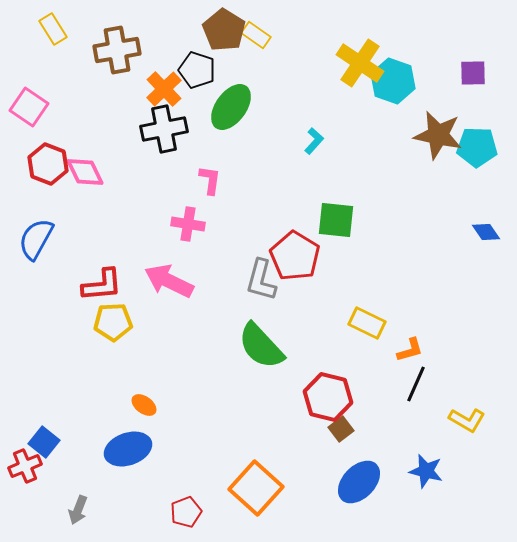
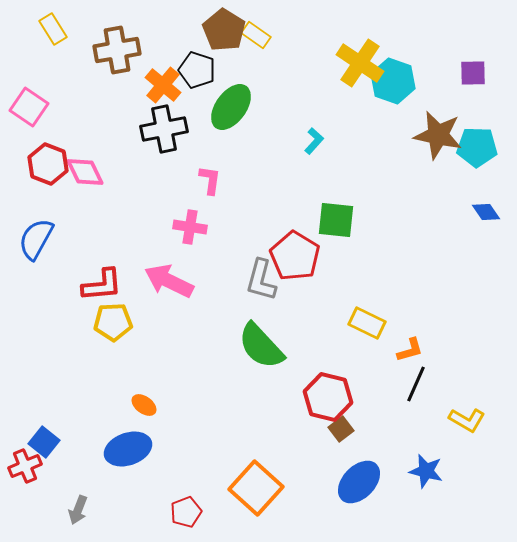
orange cross at (164, 89): moved 1 px left, 4 px up; rotated 6 degrees counterclockwise
pink cross at (188, 224): moved 2 px right, 3 px down
blue diamond at (486, 232): moved 20 px up
